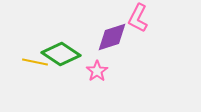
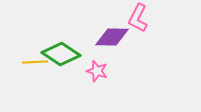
purple diamond: rotated 20 degrees clockwise
yellow line: rotated 15 degrees counterclockwise
pink star: rotated 20 degrees counterclockwise
